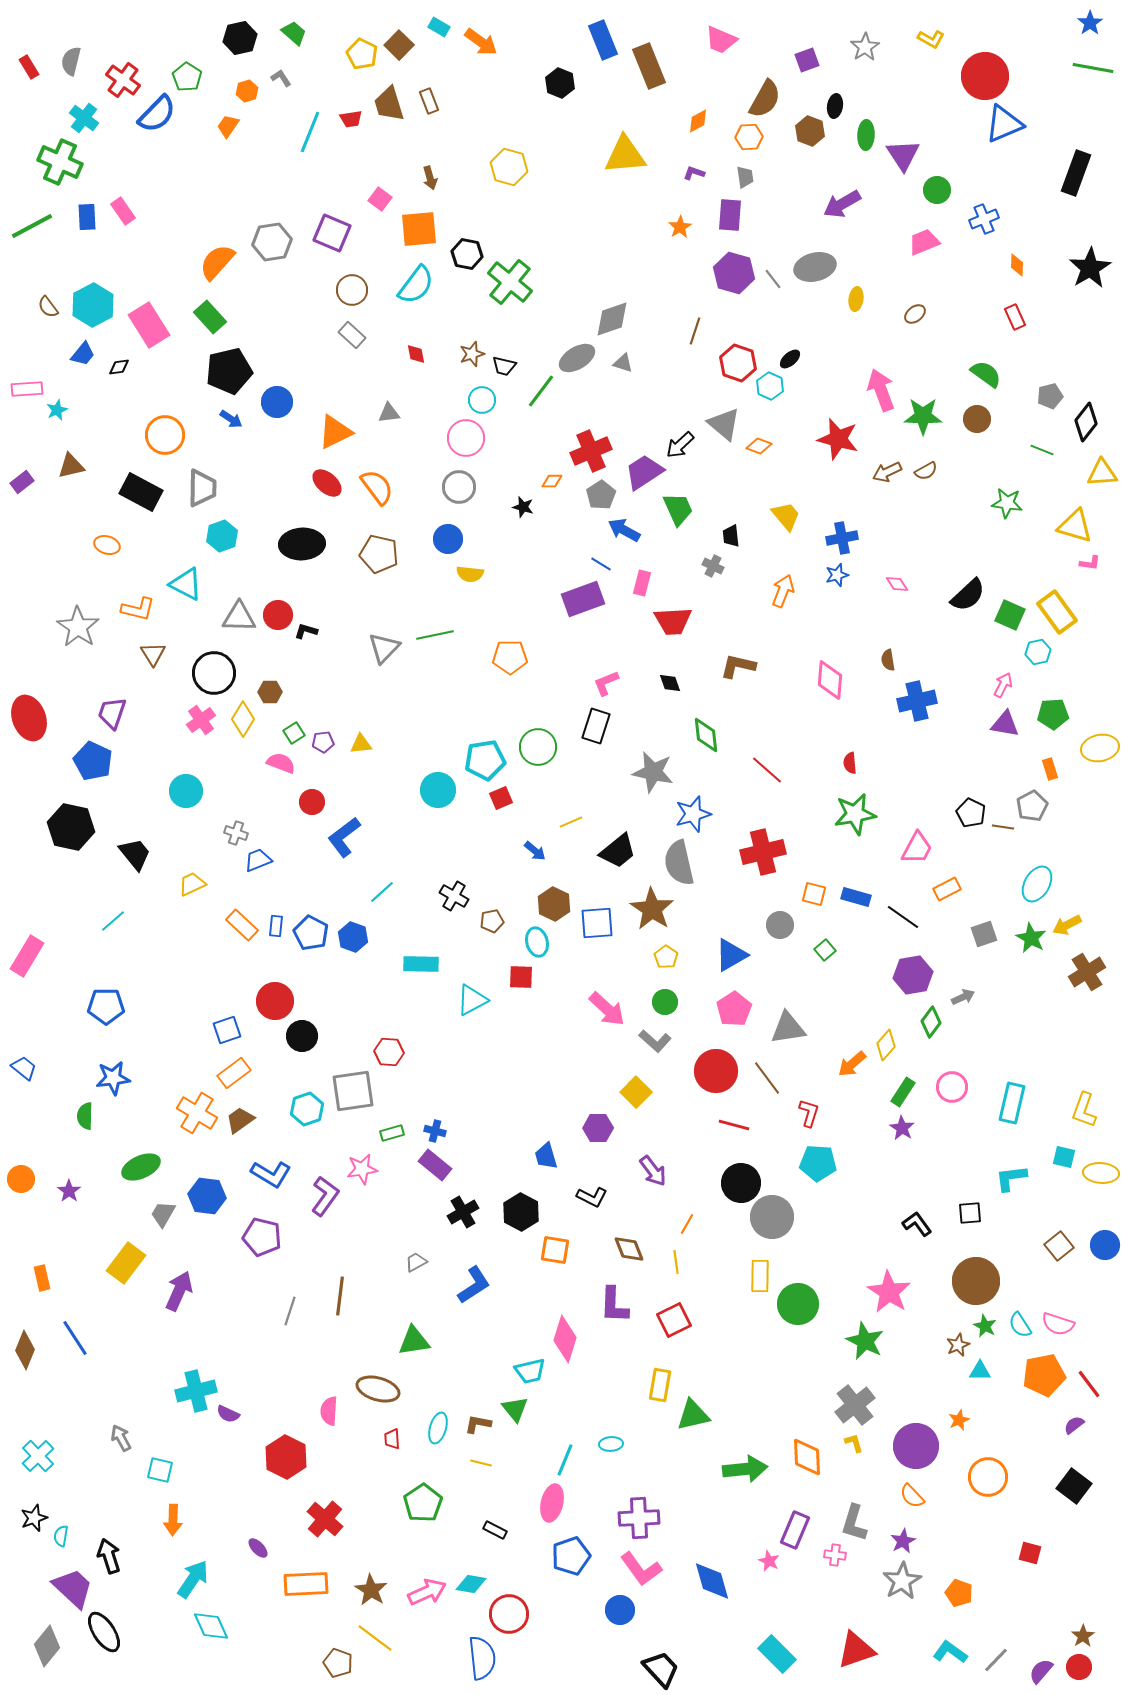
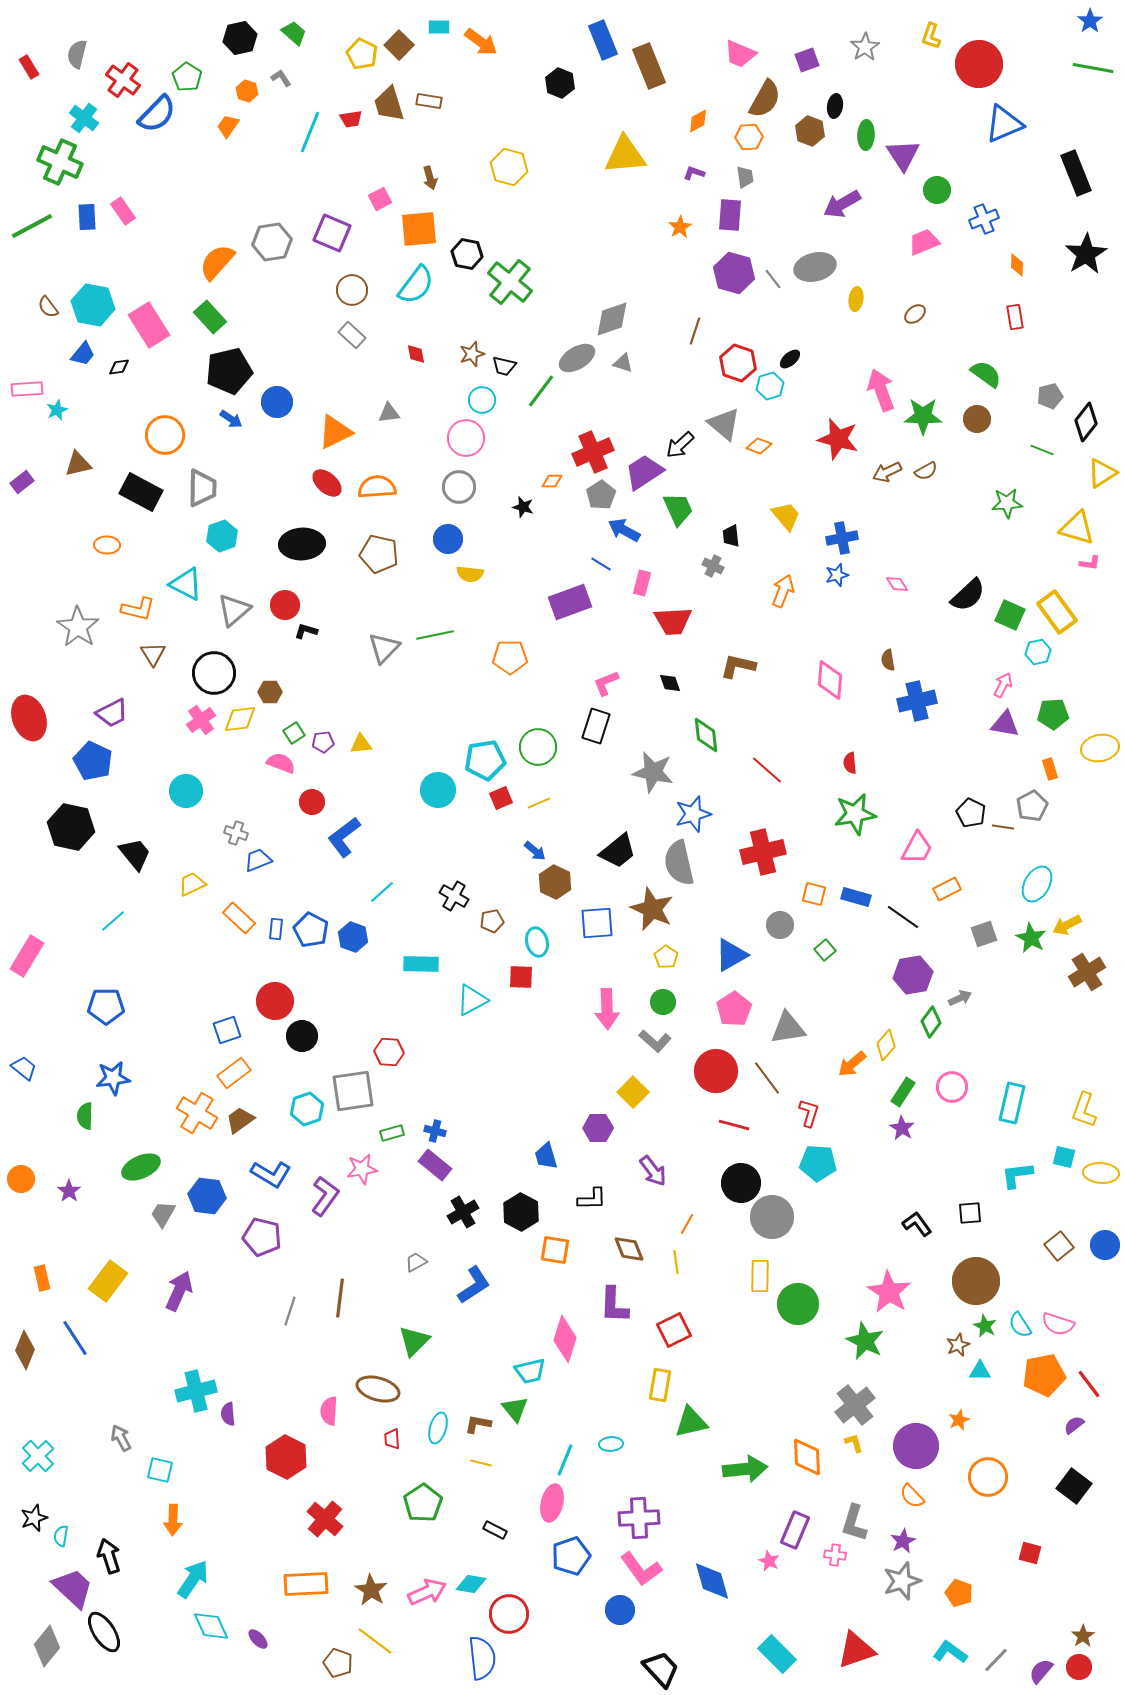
blue star at (1090, 23): moved 2 px up
cyan rectangle at (439, 27): rotated 30 degrees counterclockwise
yellow L-shape at (931, 39): moved 3 px up; rotated 80 degrees clockwise
pink trapezoid at (721, 40): moved 19 px right, 14 px down
gray semicircle at (71, 61): moved 6 px right, 7 px up
red circle at (985, 76): moved 6 px left, 12 px up
orange hexagon at (247, 91): rotated 25 degrees counterclockwise
brown rectangle at (429, 101): rotated 60 degrees counterclockwise
black rectangle at (1076, 173): rotated 42 degrees counterclockwise
pink square at (380, 199): rotated 25 degrees clockwise
black star at (1090, 268): moved 4 px left, 14 px up
cyan hexagon at (93, 305): rotated 21 degrees counterclockwise
red rectangle at (1015, 317): rotated 15 degrees clockwise
cyan hexagon at (770, 386): rotated 20 degrees clockwise
red cross at (591, 451): moved 2 px right, 1 px down
brown triangle at (71, 466): moved 7 px right, 2 px up
yellow triangle at (1102, 473): rotated 28 degrees counterclockwise
orange semicircle at (377, 487): rotated 57 degrees counterclockwise
green star at (1007, 503): rotated 12 degrees counterclockwise
yellow triangle at (1075, 526): moved 2 px right, 2 px down
orange ellipse at (107, 545): rotated 15 degrees counterclockwise
purple rectangle at (583, 599): moved 13 px left, 3 px down
red circle at (278, 615): moved 7 px right, 10 px up
gray triangle at (239, 617): moved 5 px left, 7 px up; rotated 42 degrees counterclockwise
purple trapezoid at (112, 713): rotated 136 degrees counterclockwise
yellow diamond at (243, 719): moved 3 px left; rotated 52 degrees clockwise
yellow line at (571, 822): moved 32 px left, 19 px up
brown hexagon at (554, 904): moved 1 px right, 22 px up
brown star at (652, 909): rotated 9 degrees counterclockwise
orange rectangle at (242, 925): moved 3 px left, 7 px up
blue rectangle at (276, 926): moved 3 px down
blue pentagon at (311, 933): moved 3 px up
gray arrow at (963, 997): moved 3 px left, 1 px down
green circle at (665, 1002): moved 2 px left
pink arrow at (607, 1009): rotated 45 degrees clockwise
yellow square at (636, 1092): moved 3 px left
cyan L-shape at (1011, 1178): moved 6 px right, 3 px up
black L-shape at (592, 1197): moved 2 px down; rotated 28 degrees counterclockwise
yellow rectangle at (126, 1263): moved 18 px left, 18 px down
brown line at (340, 1296): moved 2 px down
red square at (674, 1320): moved 10 px down
green triangle at (414, 1341): rotated 36 degrees counterclockwise
purple semicircle at (228, 1414): rotated 60 degrees clockwise
green triangle at (693, 1415): moved 2 px left, 7 px down
purple ellipse at (258, 1548): moved 91 px down
gray star at (902, 1581): rotated 12 degrees clockwise
yellow line at (375, 1638): moved 3 px down
